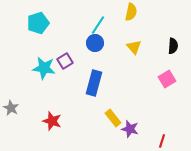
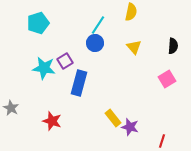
blue rectangle: moved 15 px left
purple star: moved 2 px up
